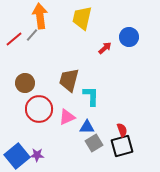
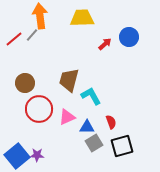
yellow trapezoid: rotated 75 degrees clockwise
red arrow: moved 4 px up
cyan L-shape: rotated 30 degrees counterclockwise
red semicircle: moved 11 px left, 8 px up
